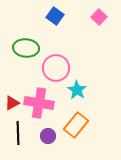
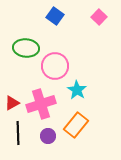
pink circle: moved 1 px left, 2 px up
pink cross: moved 2 px right, 1 px down; rotated 28 degrees counterclockwise
